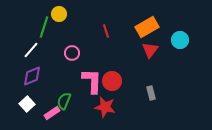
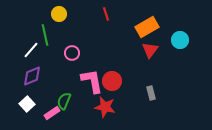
green line: moved 1 px right, 8 px down; rotated 30 degrees counterclockwise
red line: moved 17 px up
pink L-shape: rotated 12 degrees counterclockwise
